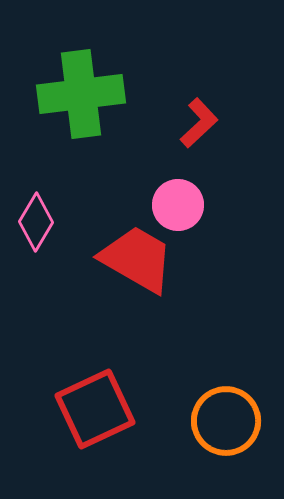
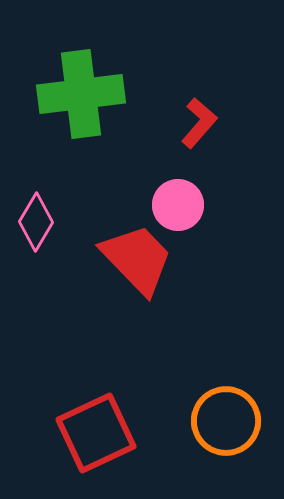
red L-shape: rotated 6 degrees counterclockwise
red trapezoid: rotated 16 degrees clockwise
red square: moved 1 px right, 24 px down
